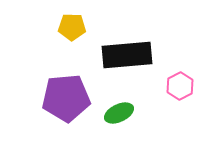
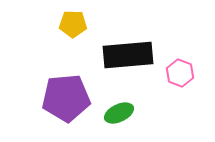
yellow pentagon: moved 1 px right, 3 px up
black rectangle: moved 1 px right
pink hexagon: moved 13 px up; rotated 12 degrees counterclockwise
